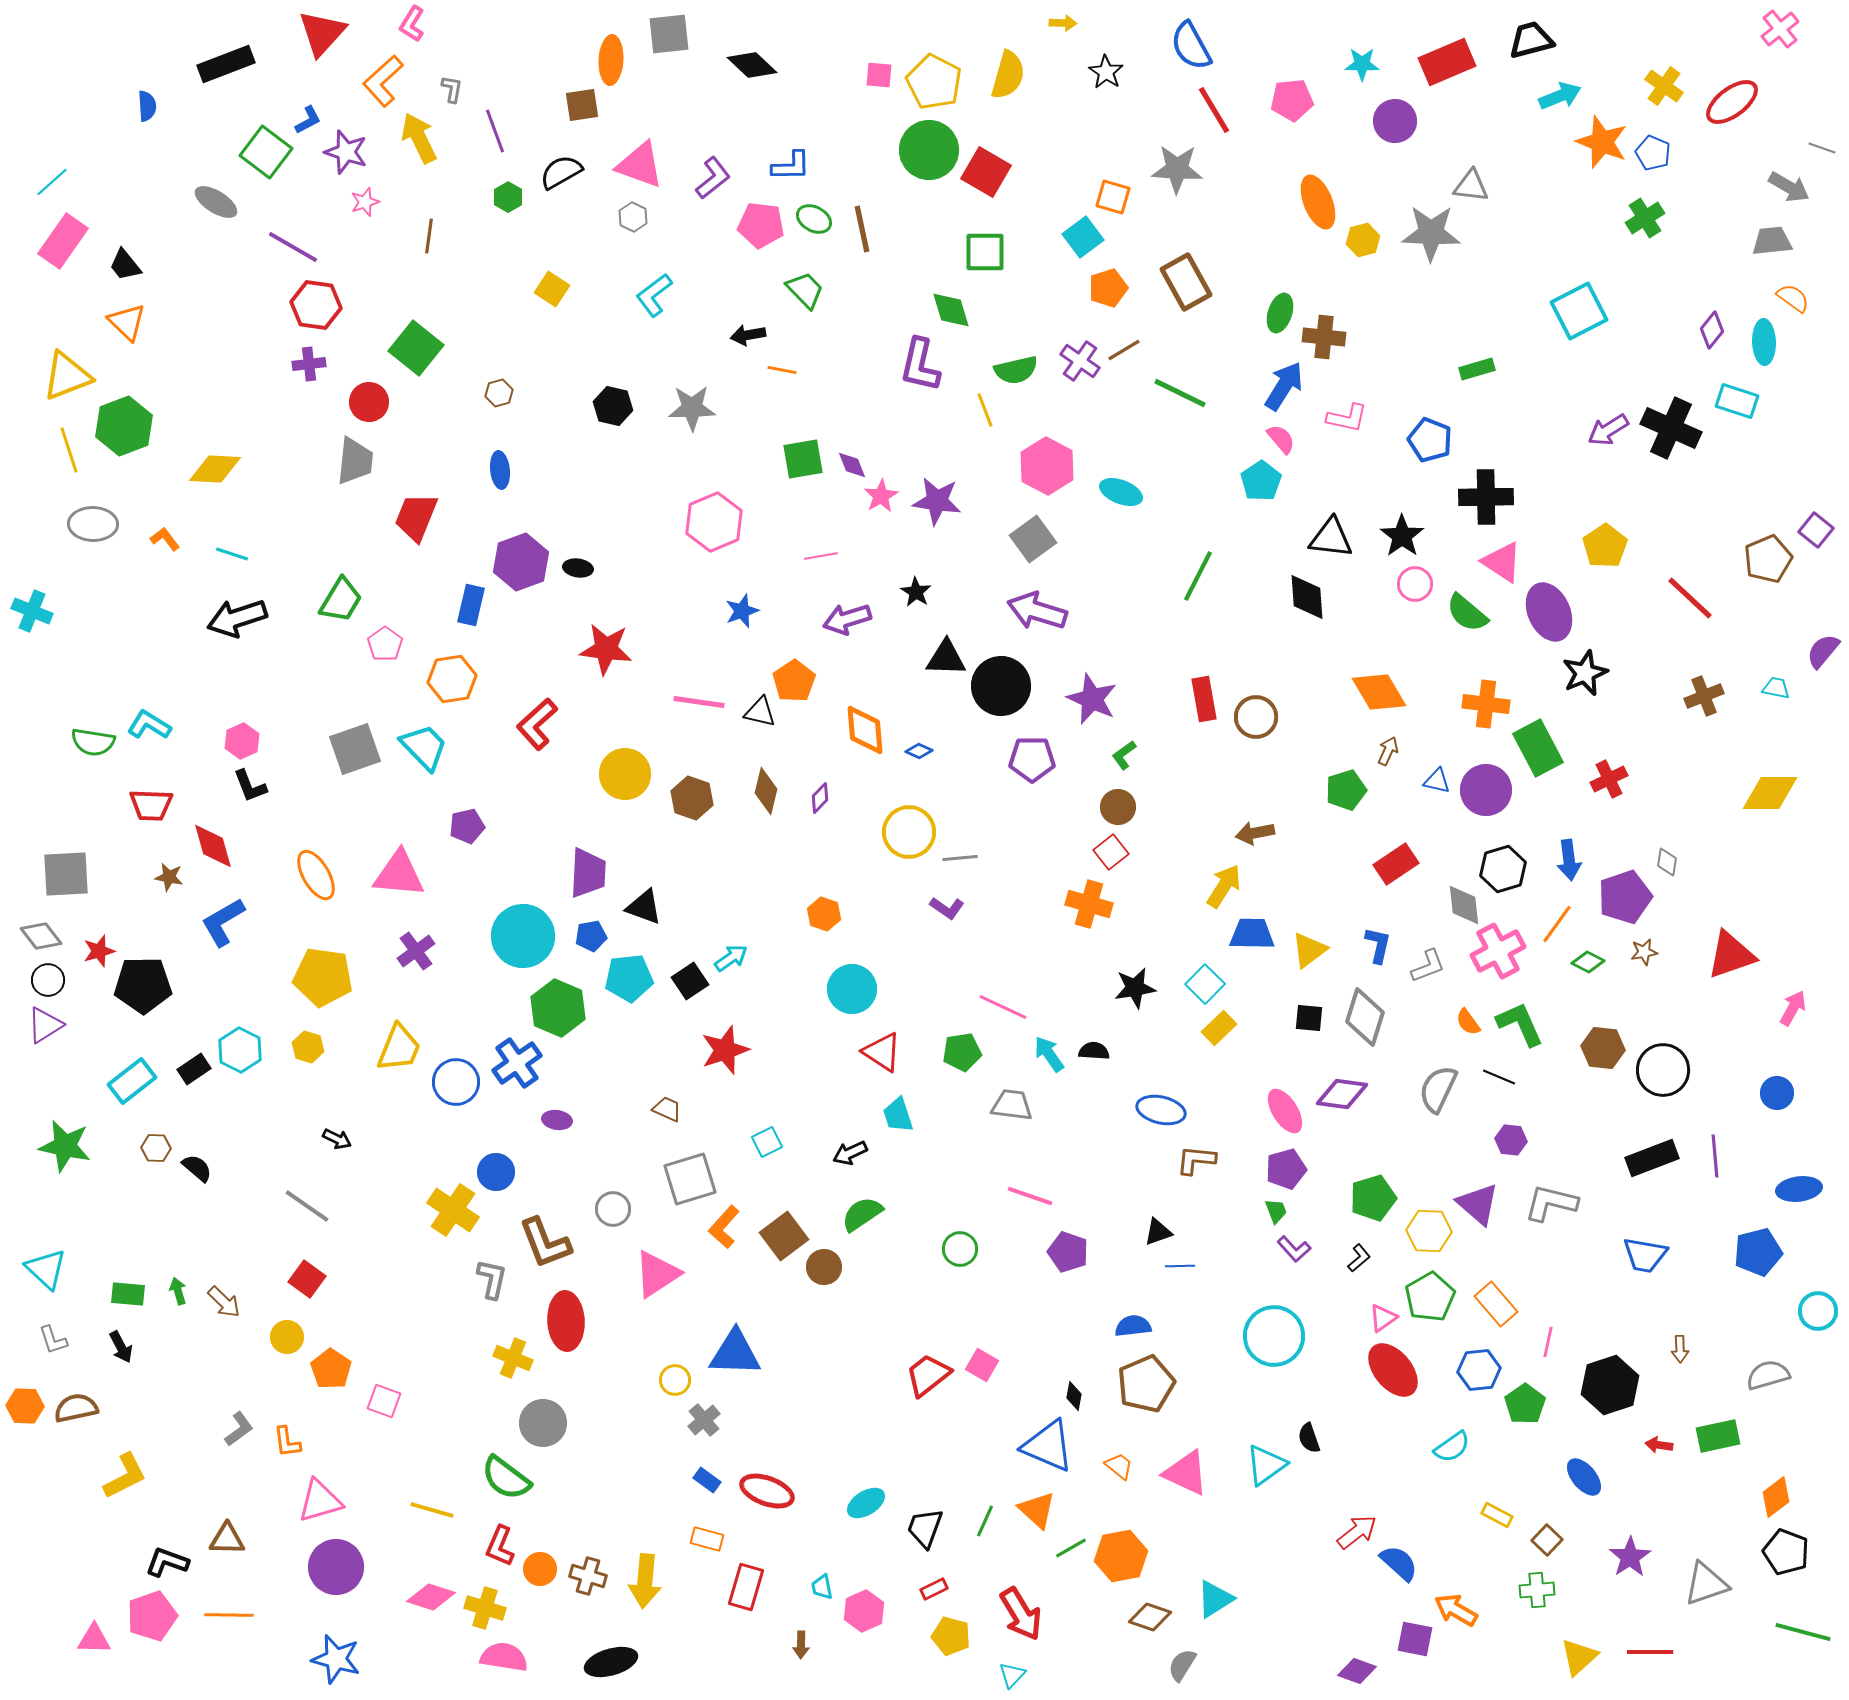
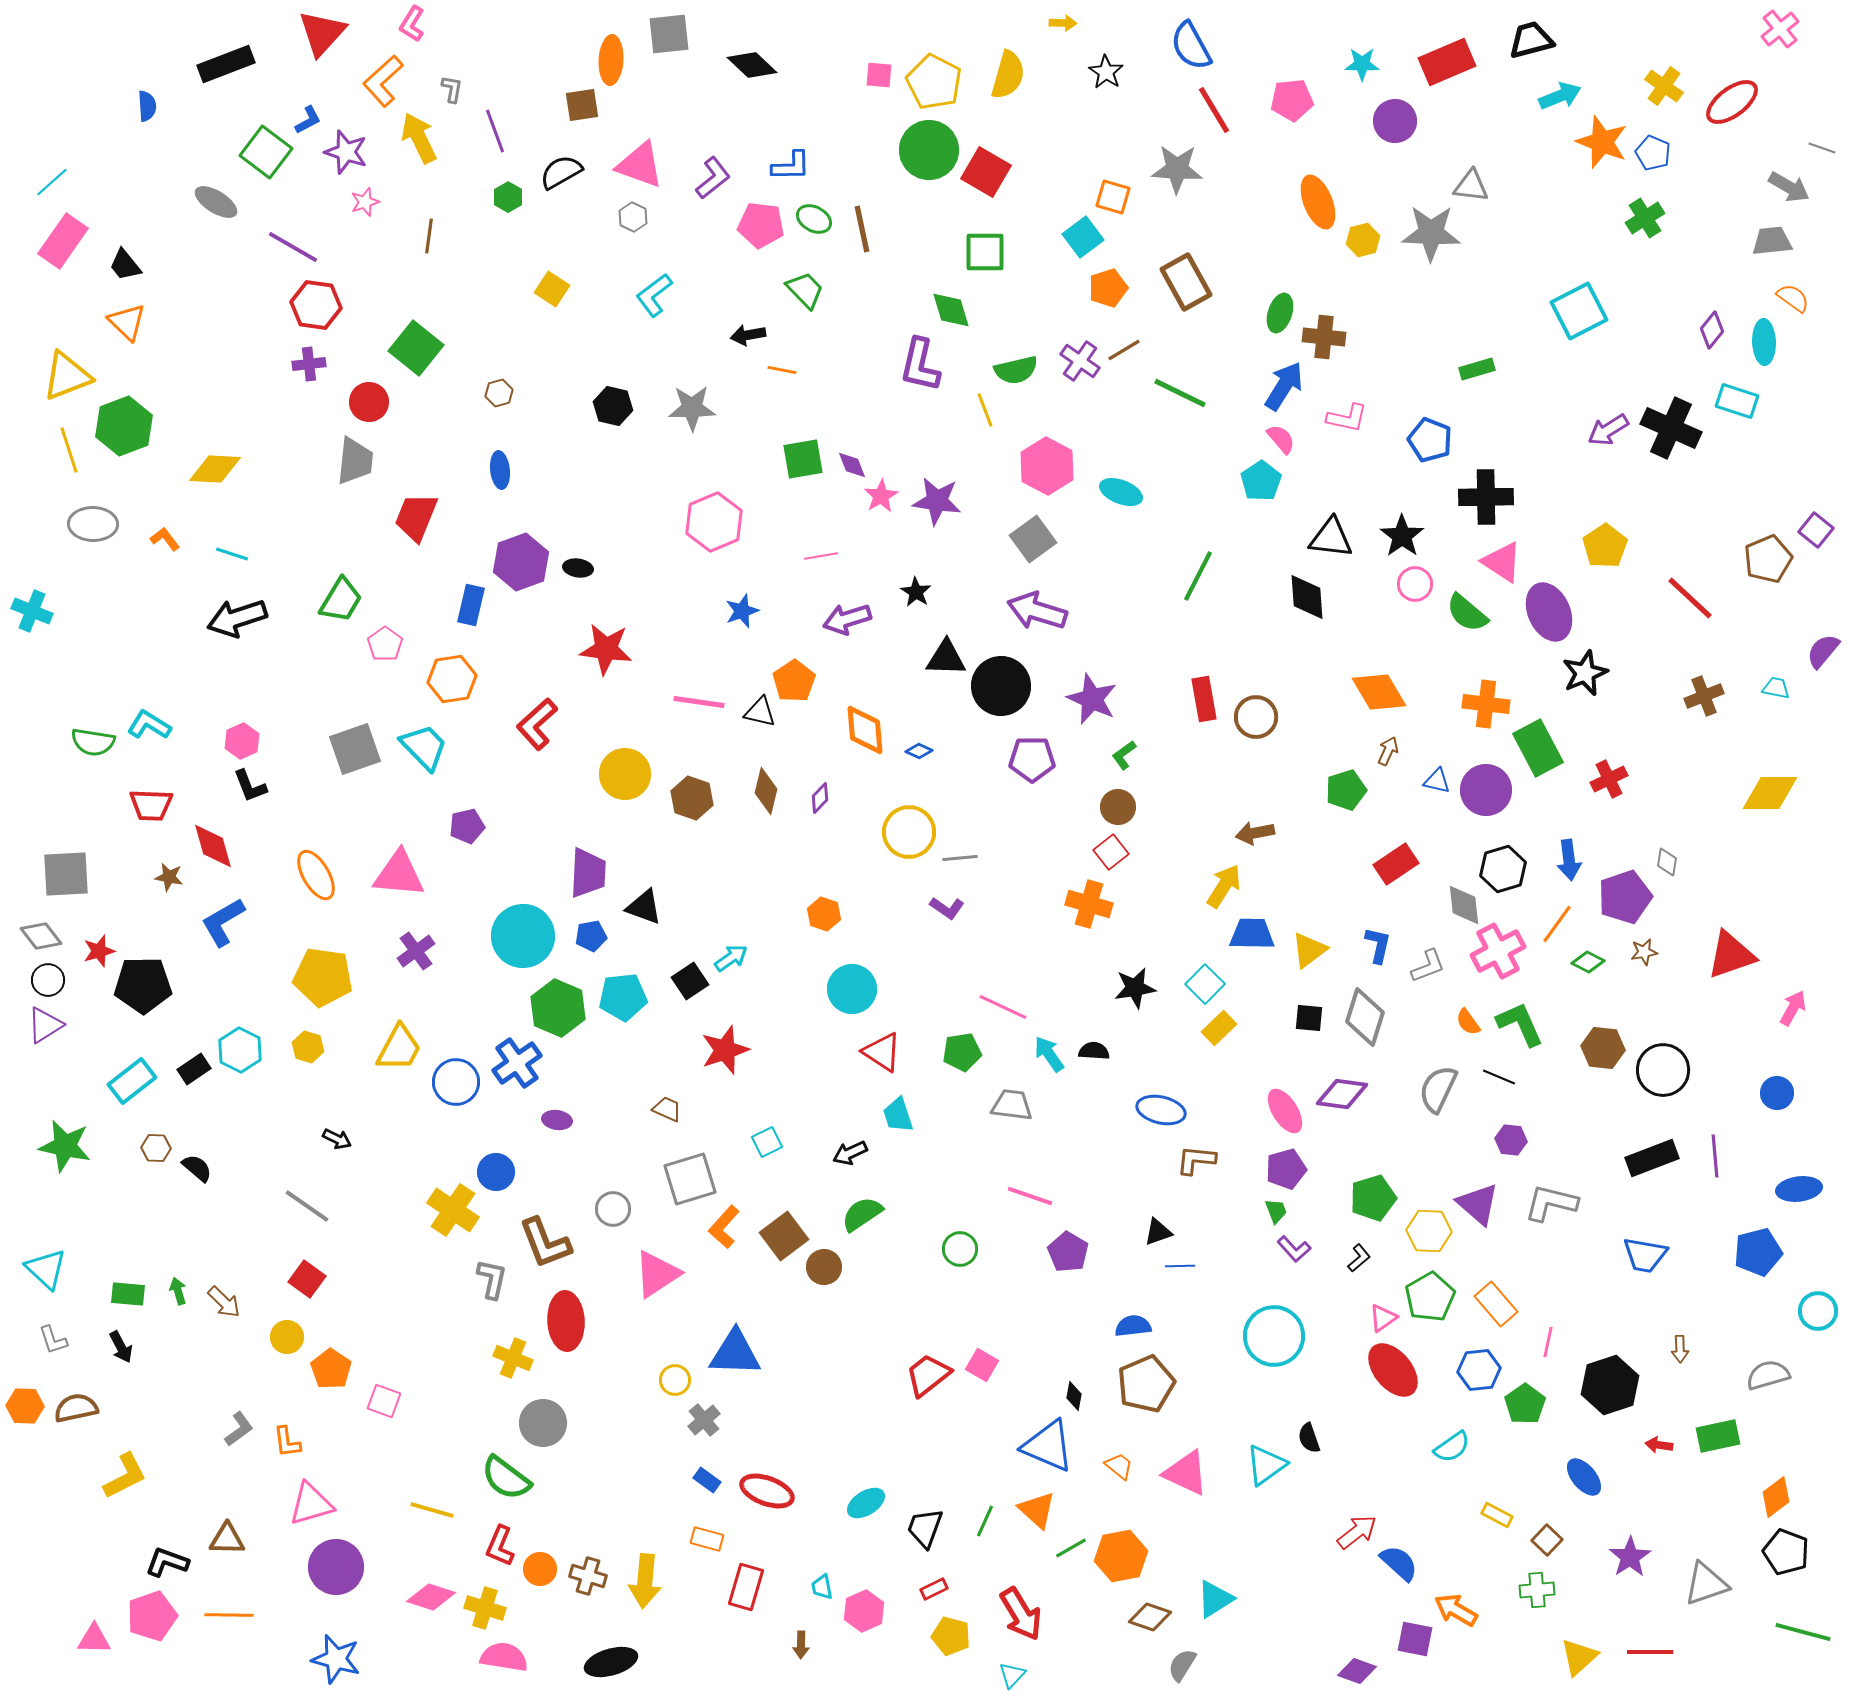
cyan pentagon at (629, 978): moved 6 px left, 19 px down
yellow trapezoid at (399, 1048): rotated 6 degrees clockwise
purple pentagon at (1068, 1252): rotated 12 degrees clockwise
pink triangle at (320, 1501): moved 9 px left, 3 px down
